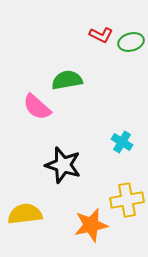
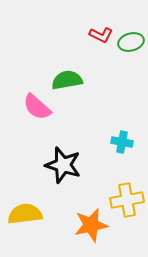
cyan cross: rotated 20 degrees counterclockwise
